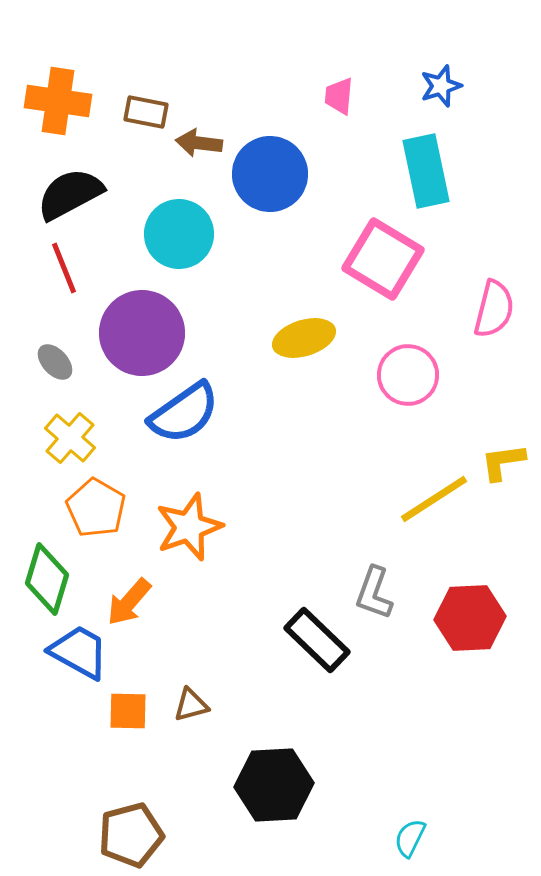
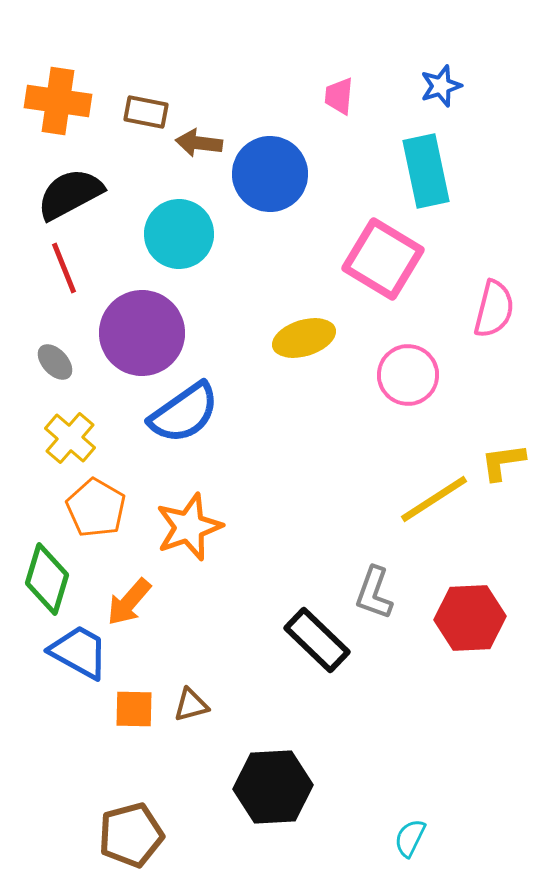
orange square: moved 6 px right, 2 px up
black hexagon: moved 1 px left, 2 px down
